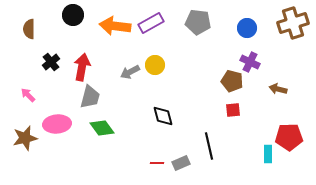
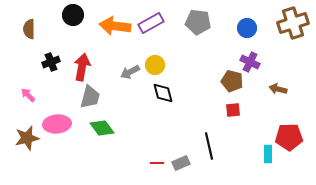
black cross: rotated 18 degrees clockwise
black diamond: moved 23 px up
brown star: moved 2 px right
